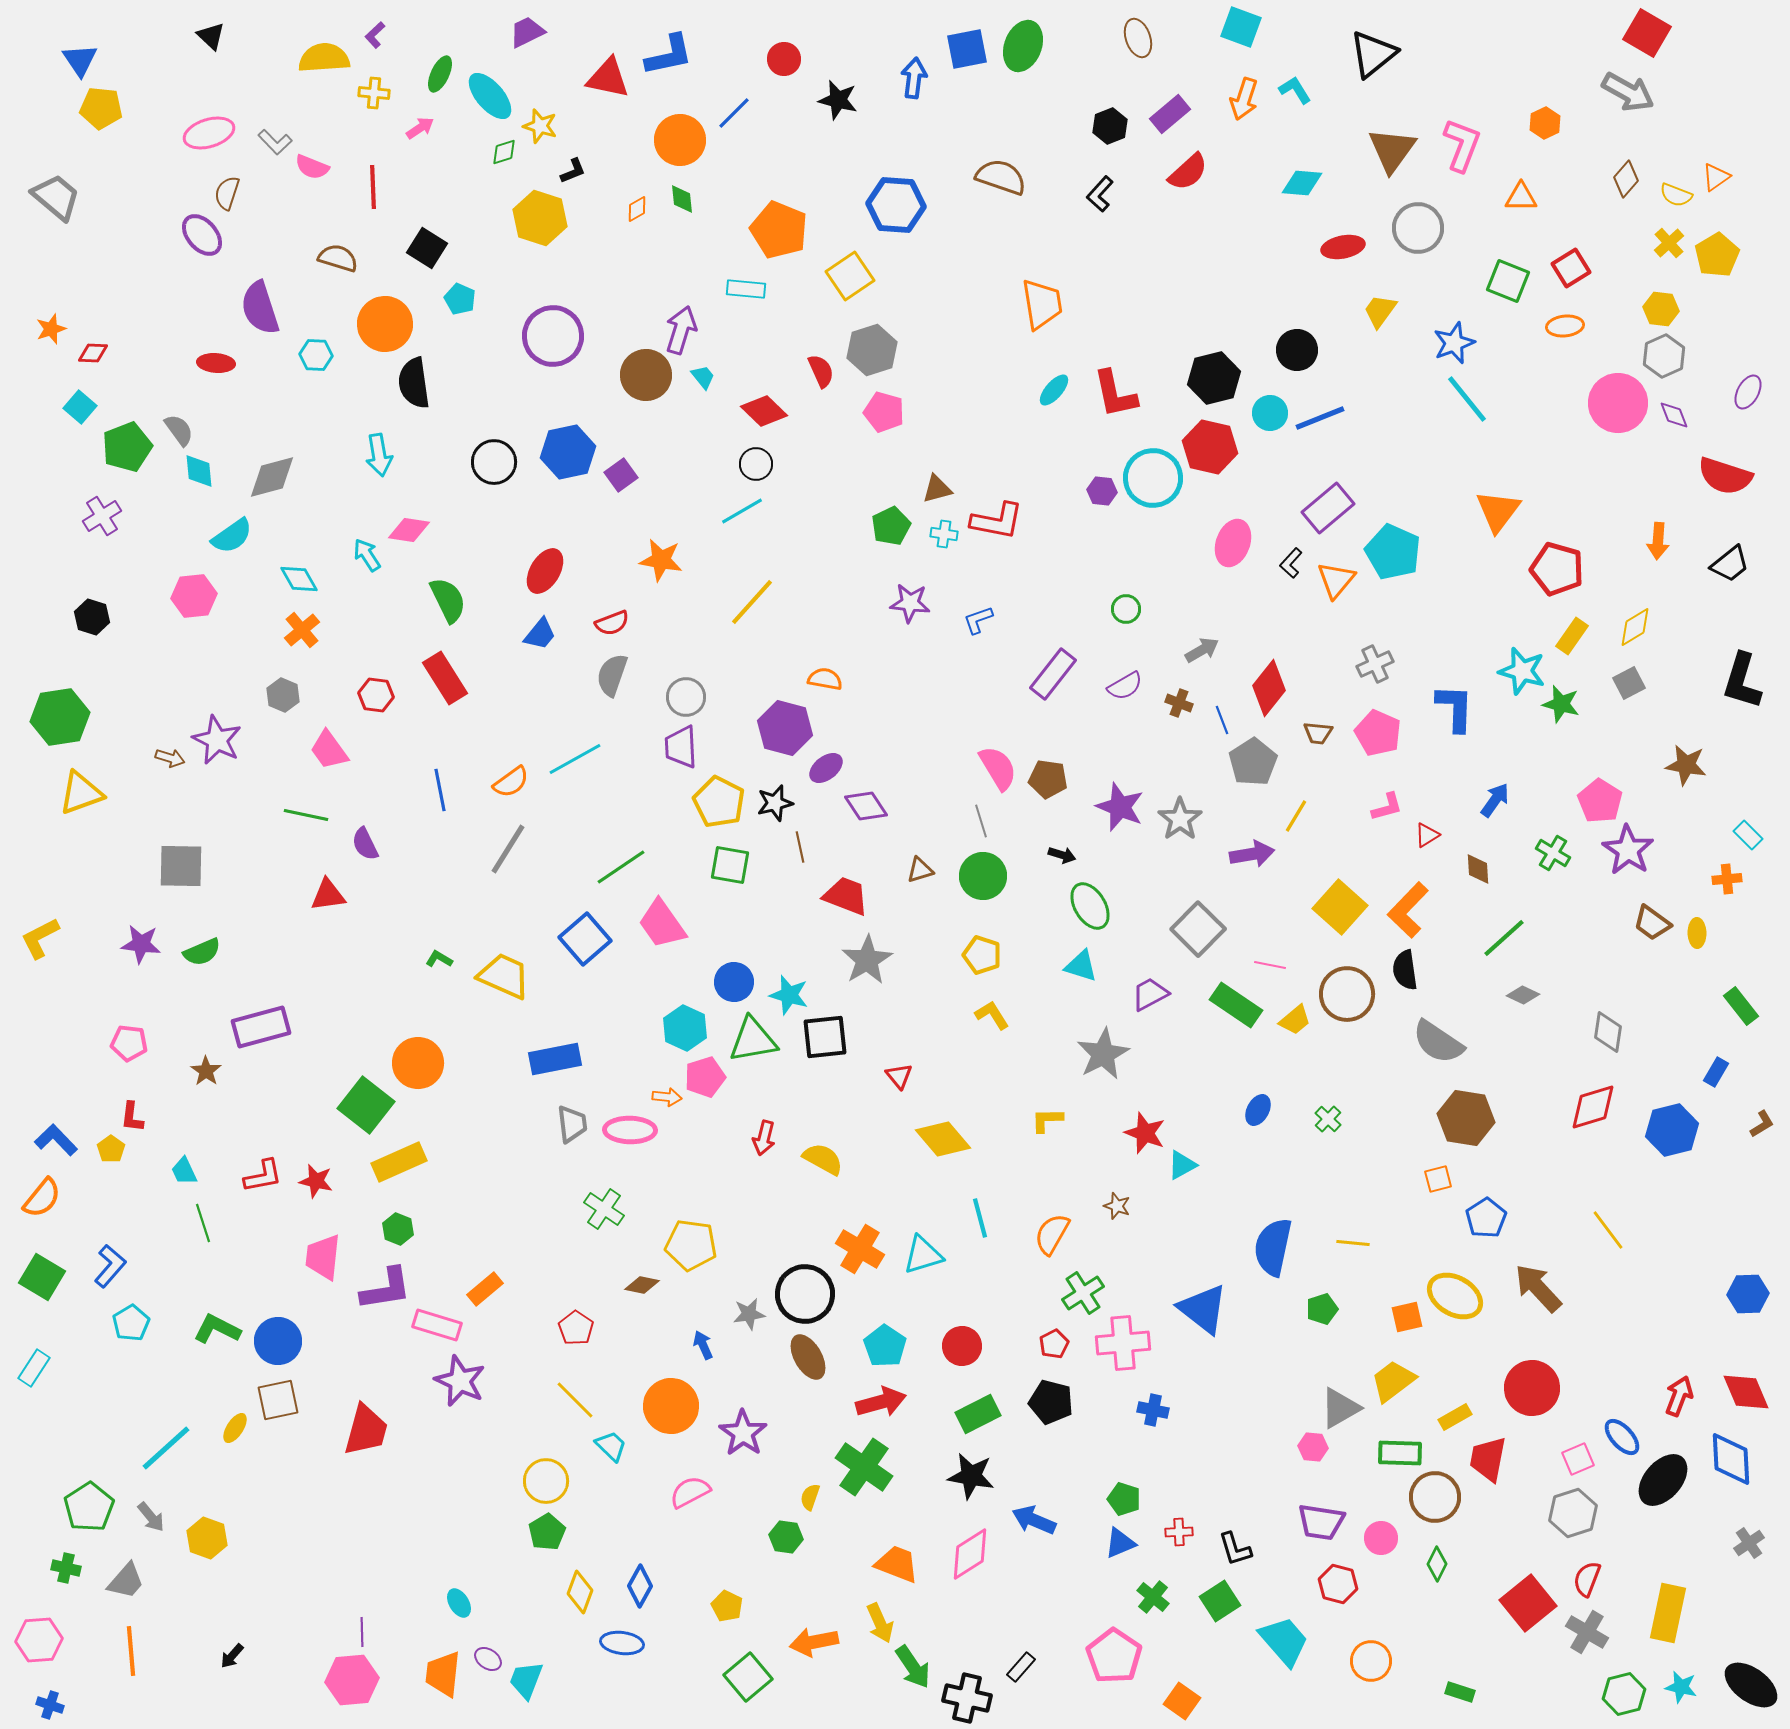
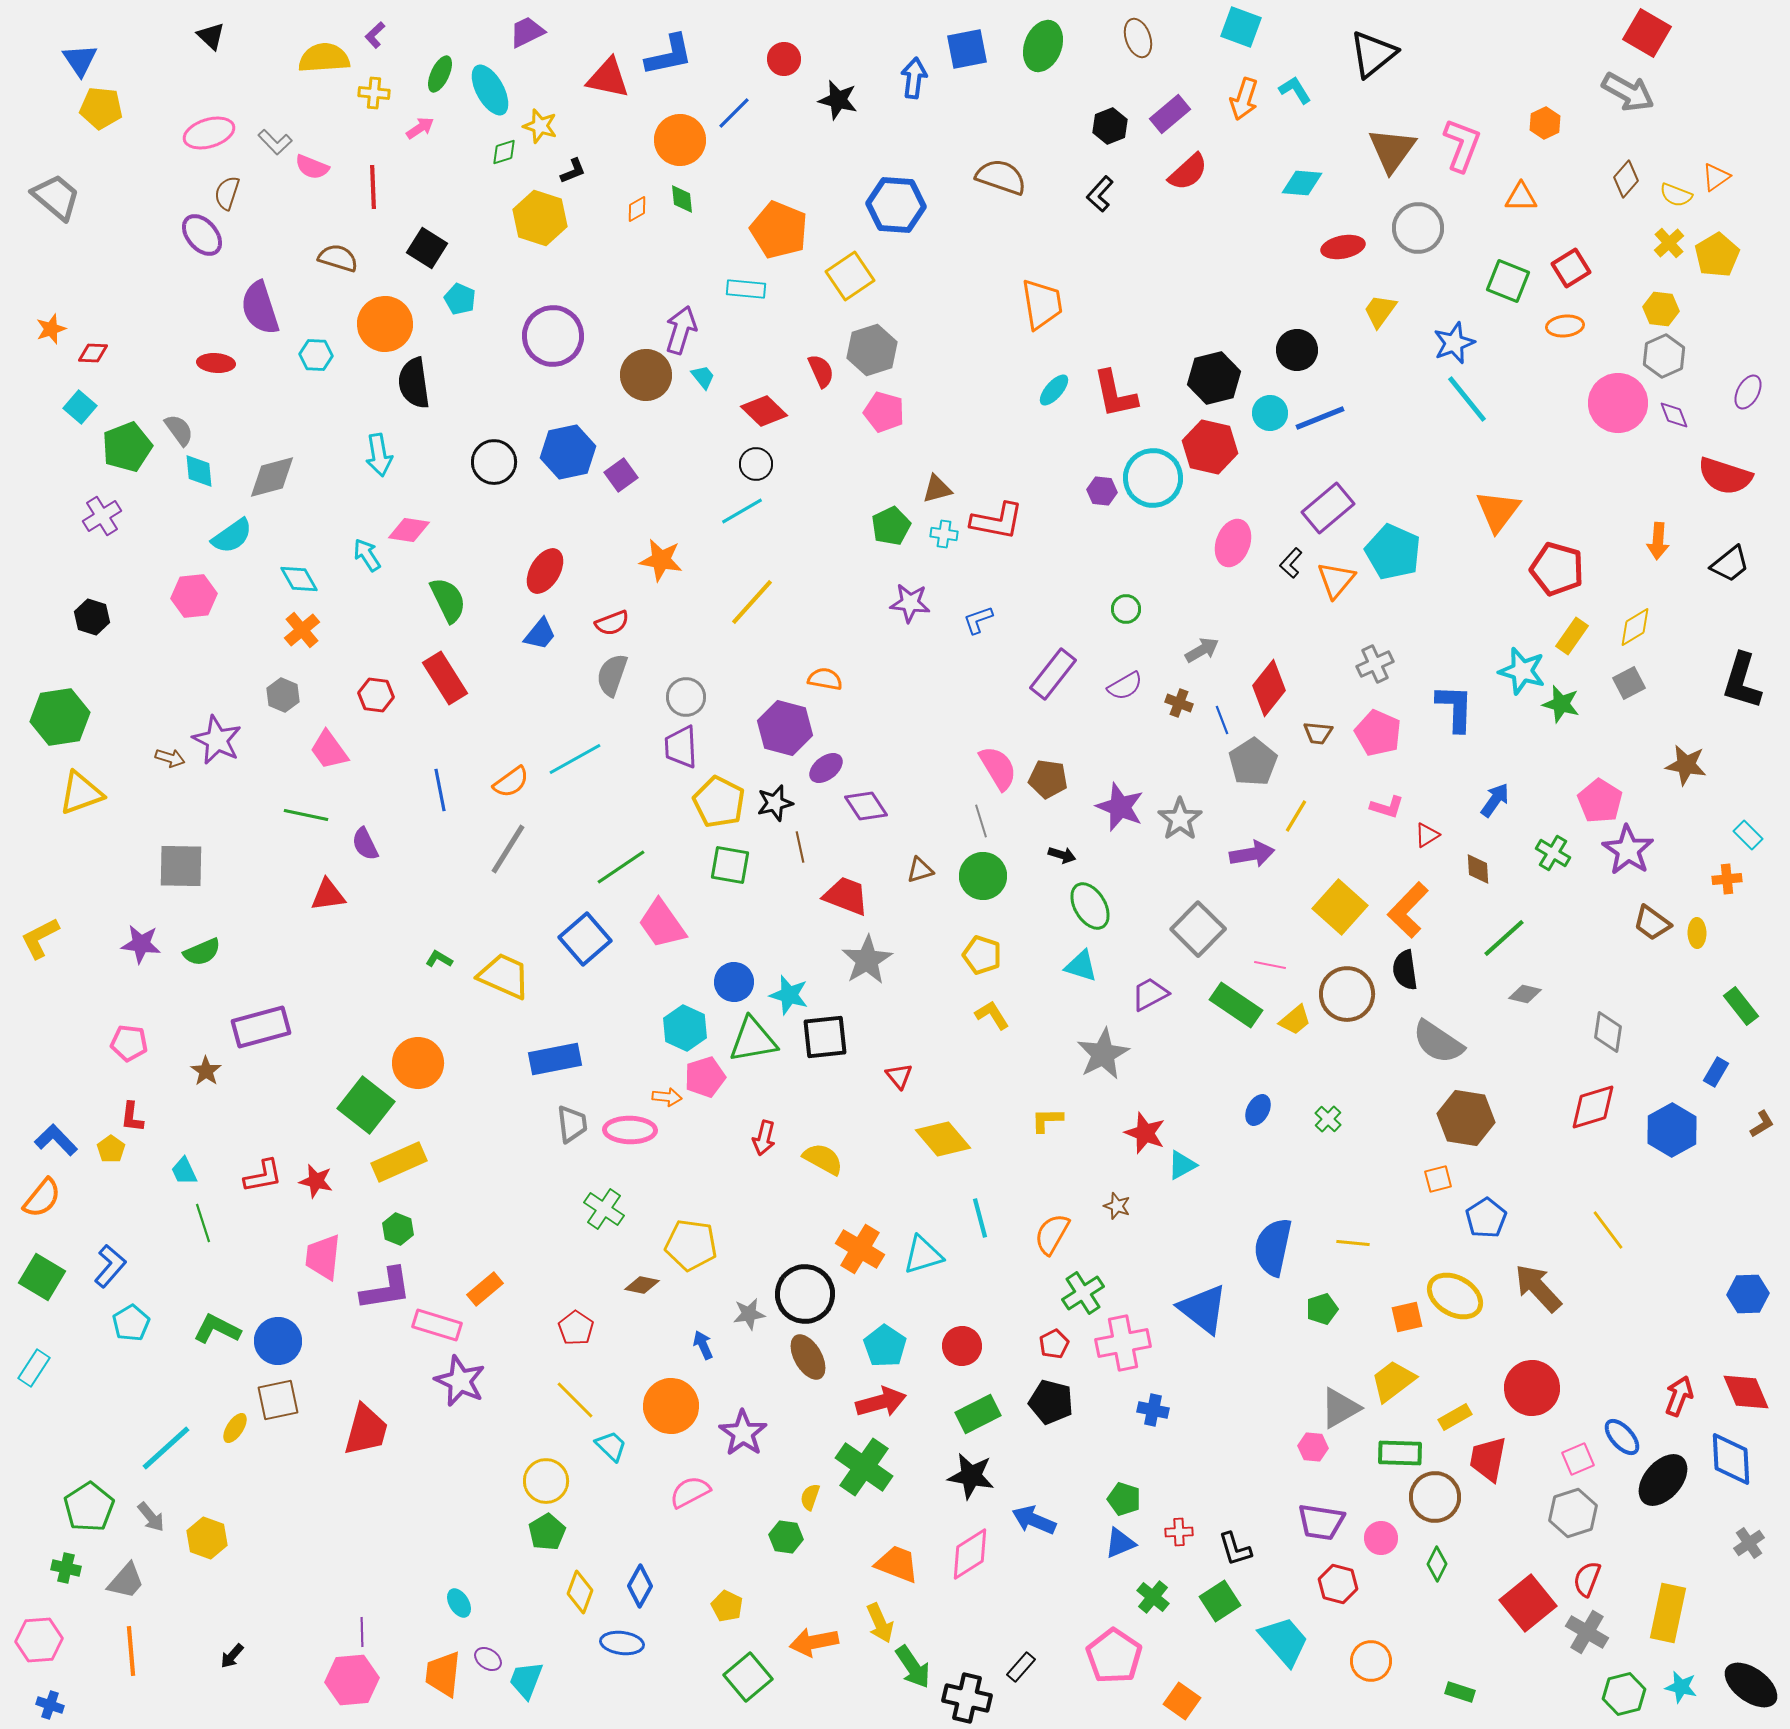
green ellipse at (1023, 46): moved 20 px right
cyan ellipse at (490, 96): moved 6 px up; rotated 12 degrees clockwise
pink L-shape at (1387, 807): rotated 32 degrees clockwise
gray diamond at (1523, 995): moved 2 px right, 1 px up; rotated 12 degrees counterclockwise
blue hexagon at (1672, 1130): rotated 15 degrees counterclockwise
pink cross at (1123, 1343): rotated 6 degrees counterclockwise
